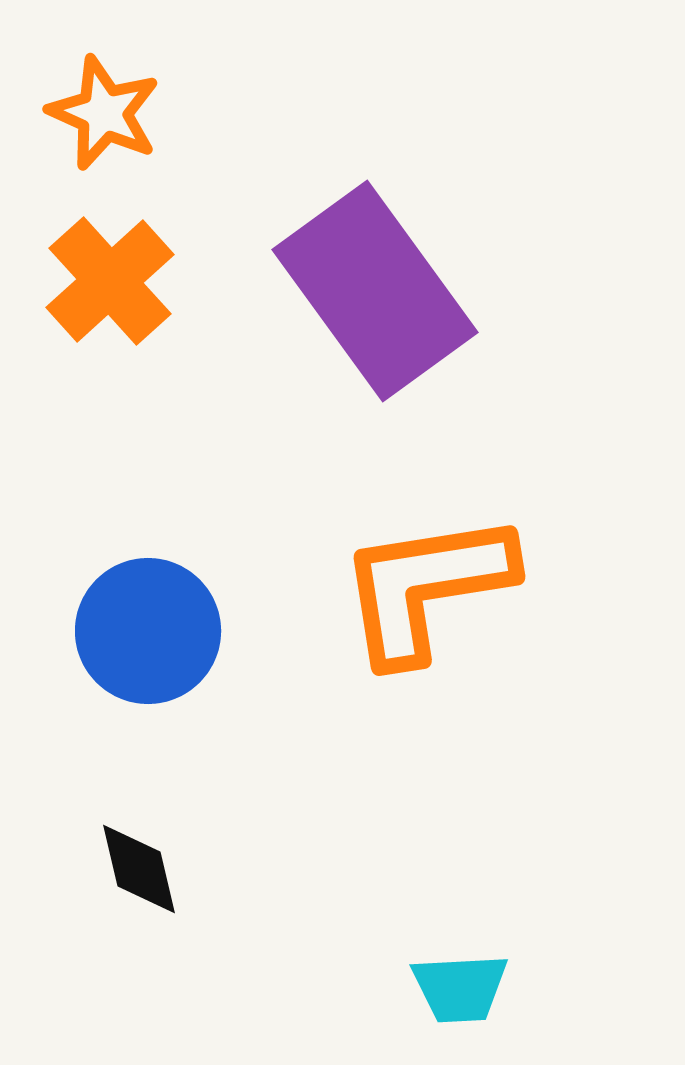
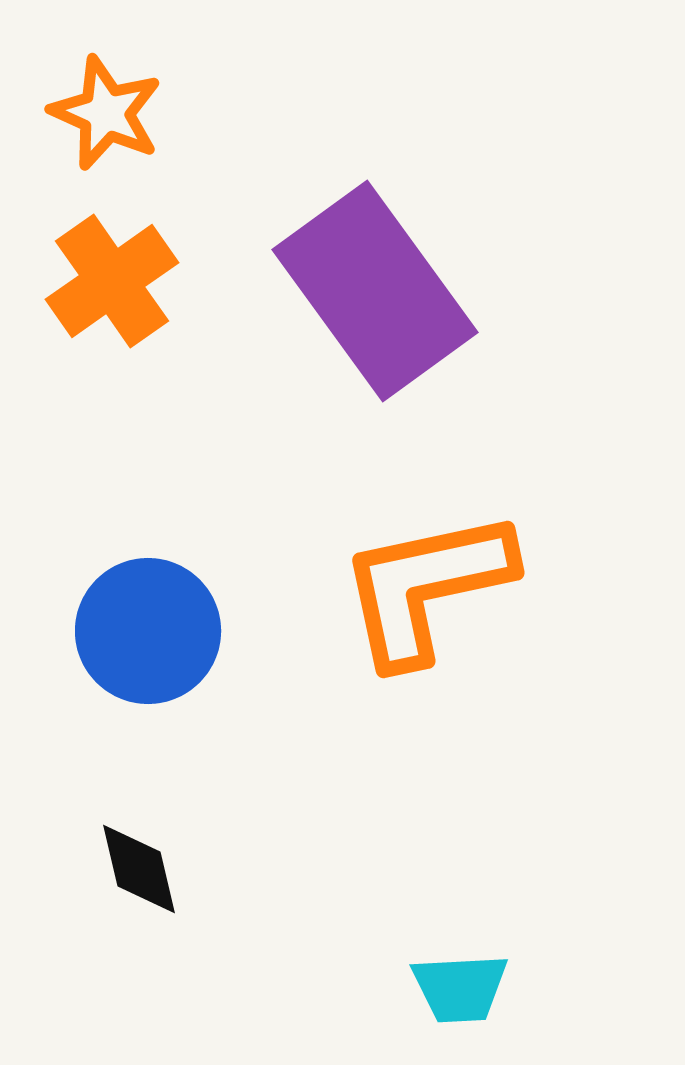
orange star: moved 2 px right
orange cross: moved 2 px right; rotated 7 degrees clockwise
orange L-shape: rotated 3 degrees counterclockwise
